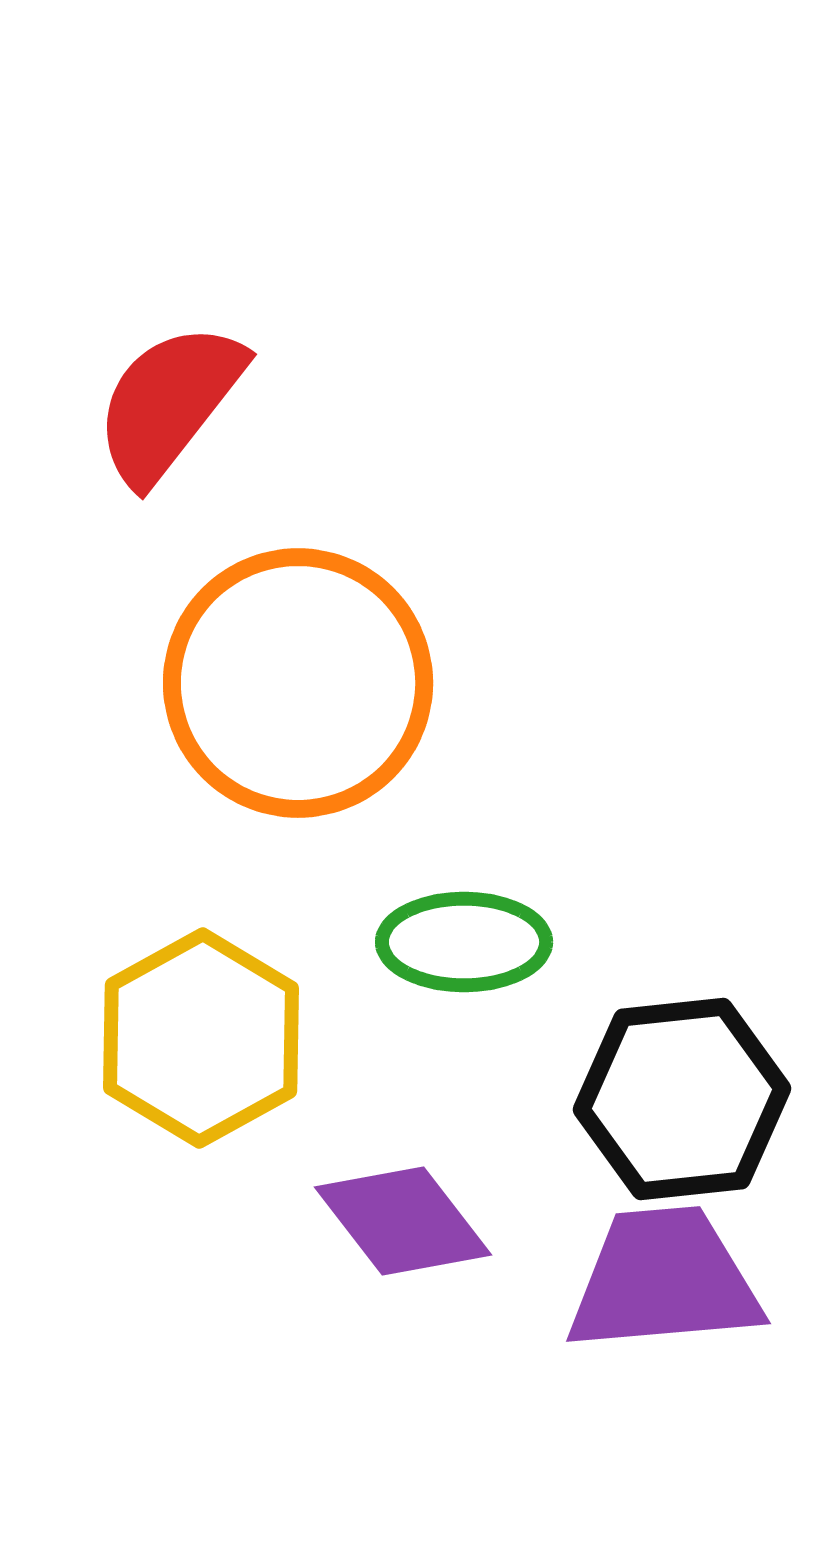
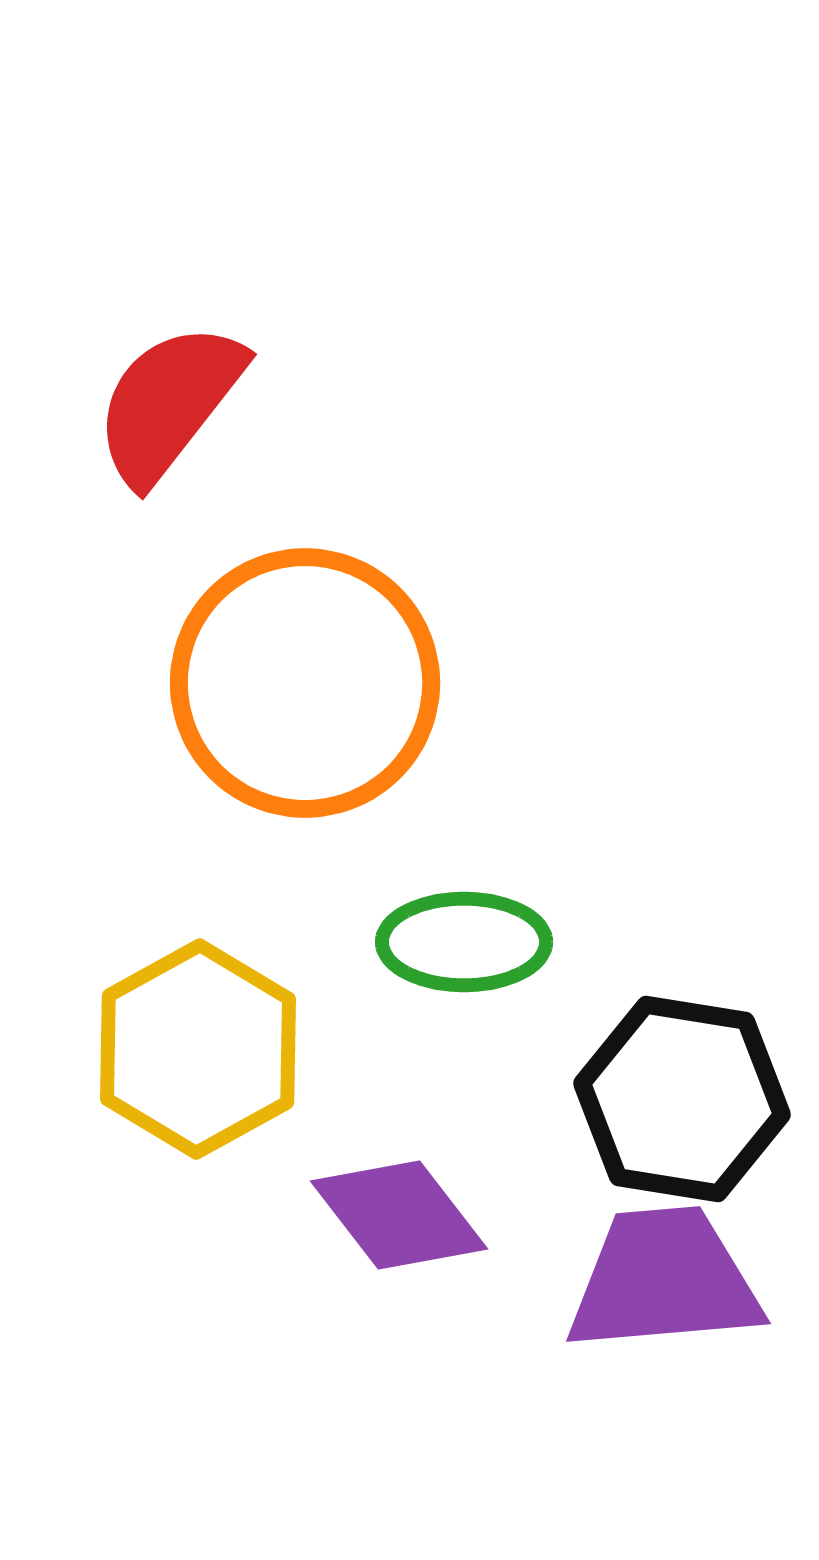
orange circle: moved 7 px right
yellow hexagon: moved 3 px left, 11 px down
black hexagon: rotated 15 degrees clockwise
purple diamond: moved 4 px left, 6 px up
